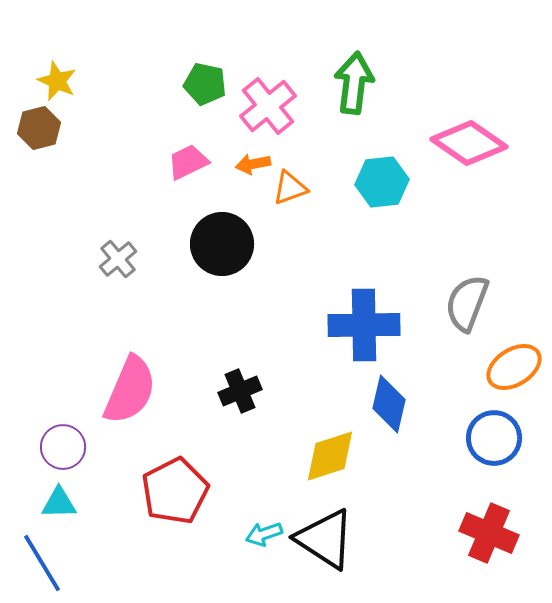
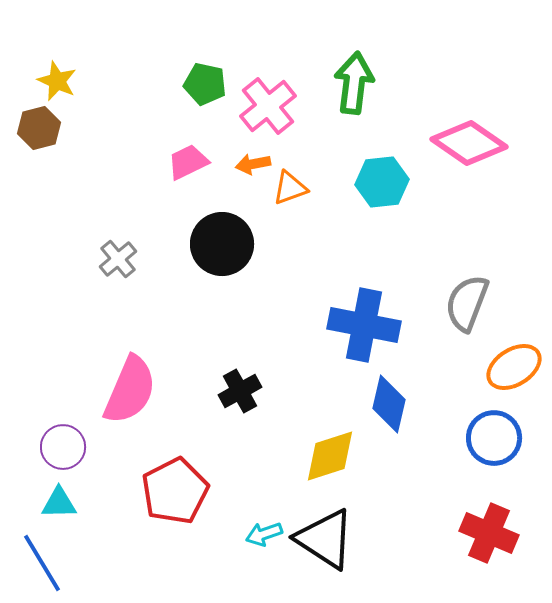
blue cross: rotated 12 degrees clockwise
black cross: rotated 6 degrees counterclockwise
